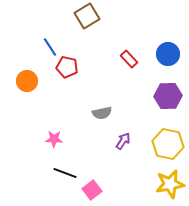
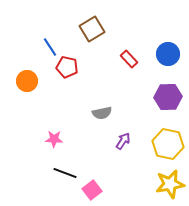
brown square: moved 5 px right, 13 px down
purple hexagon: moved 1 px down
